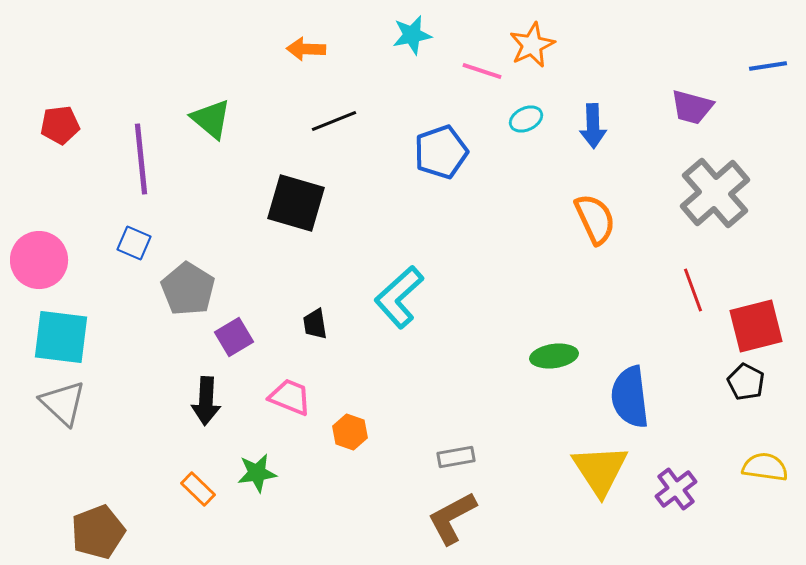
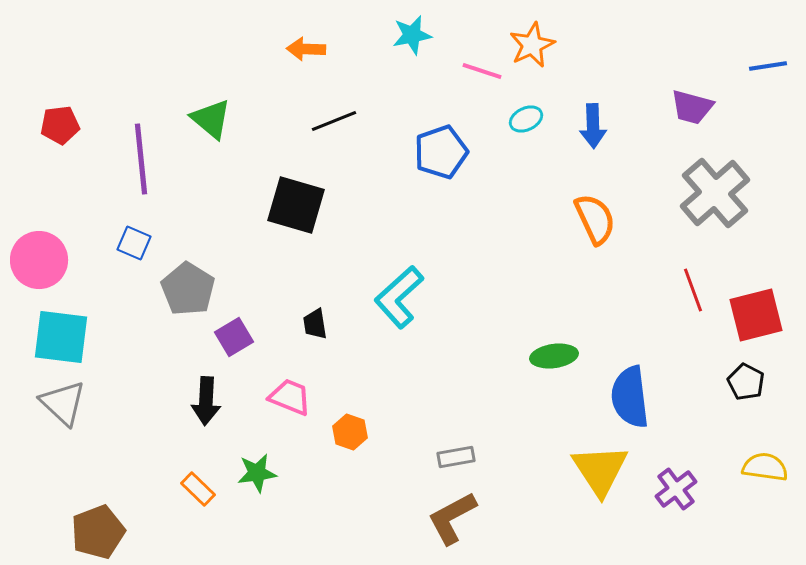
black square: moved 2 px down
red square: moved 11 px up
